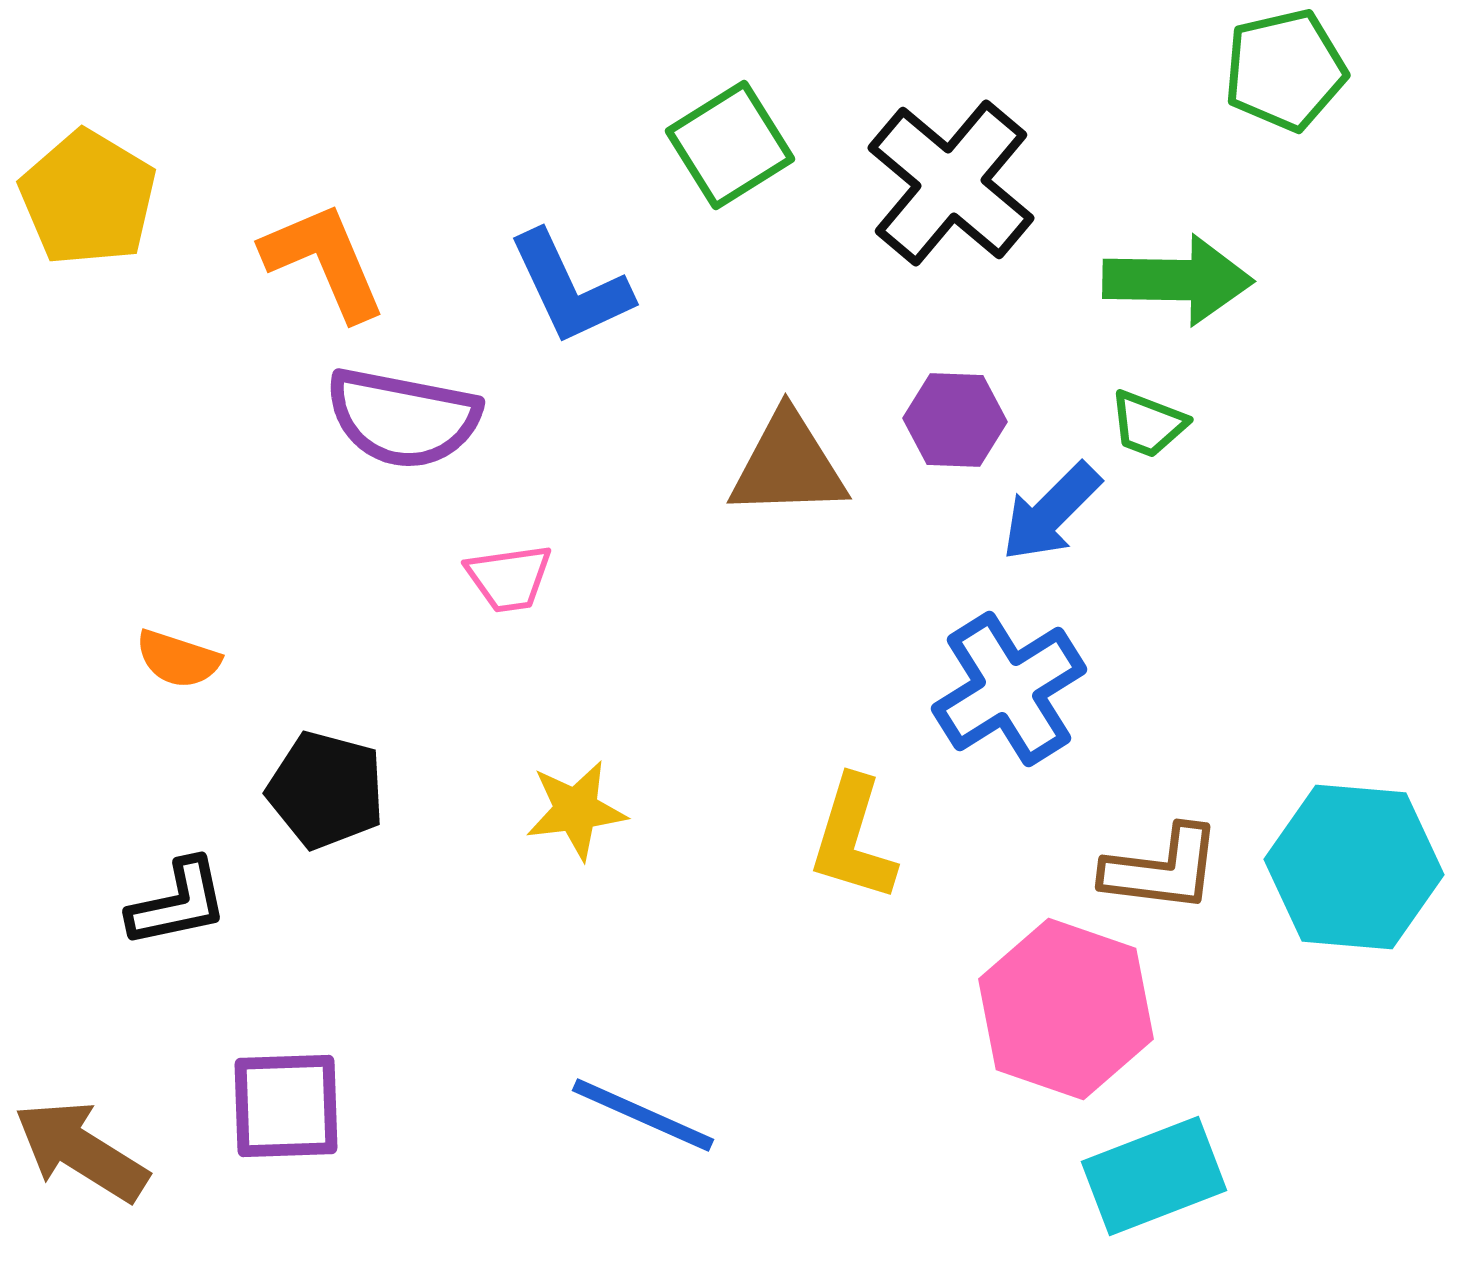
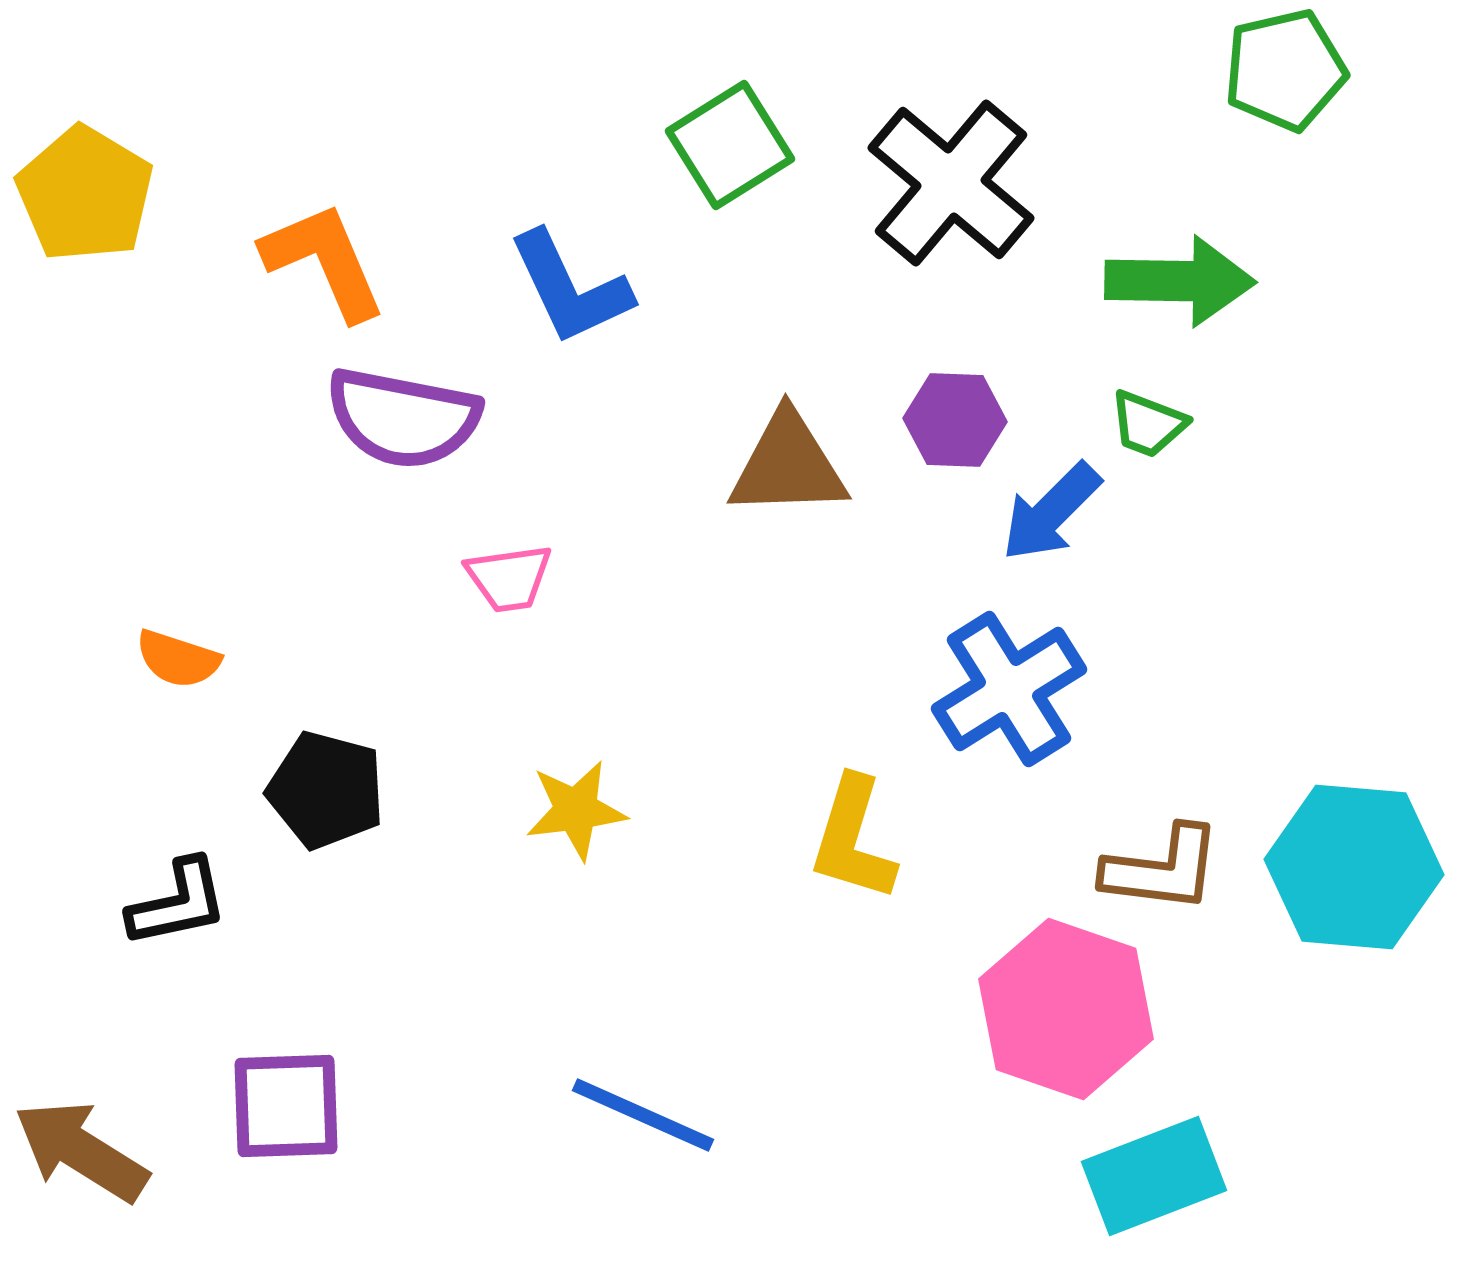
yellow pentagon: moved 3 px left, 4 px up
green arrow: moved 2 px right, 1 px down
